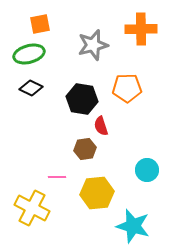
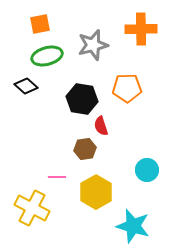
green ellipse: moved 18 px right, 2 px down
black diamond: moved 5 px left, 2 px up; rotated 15 degrees clockwise
yellow hexagon: moved 1 px left, 1 px up; rotated 24 degrees counterclockwise
